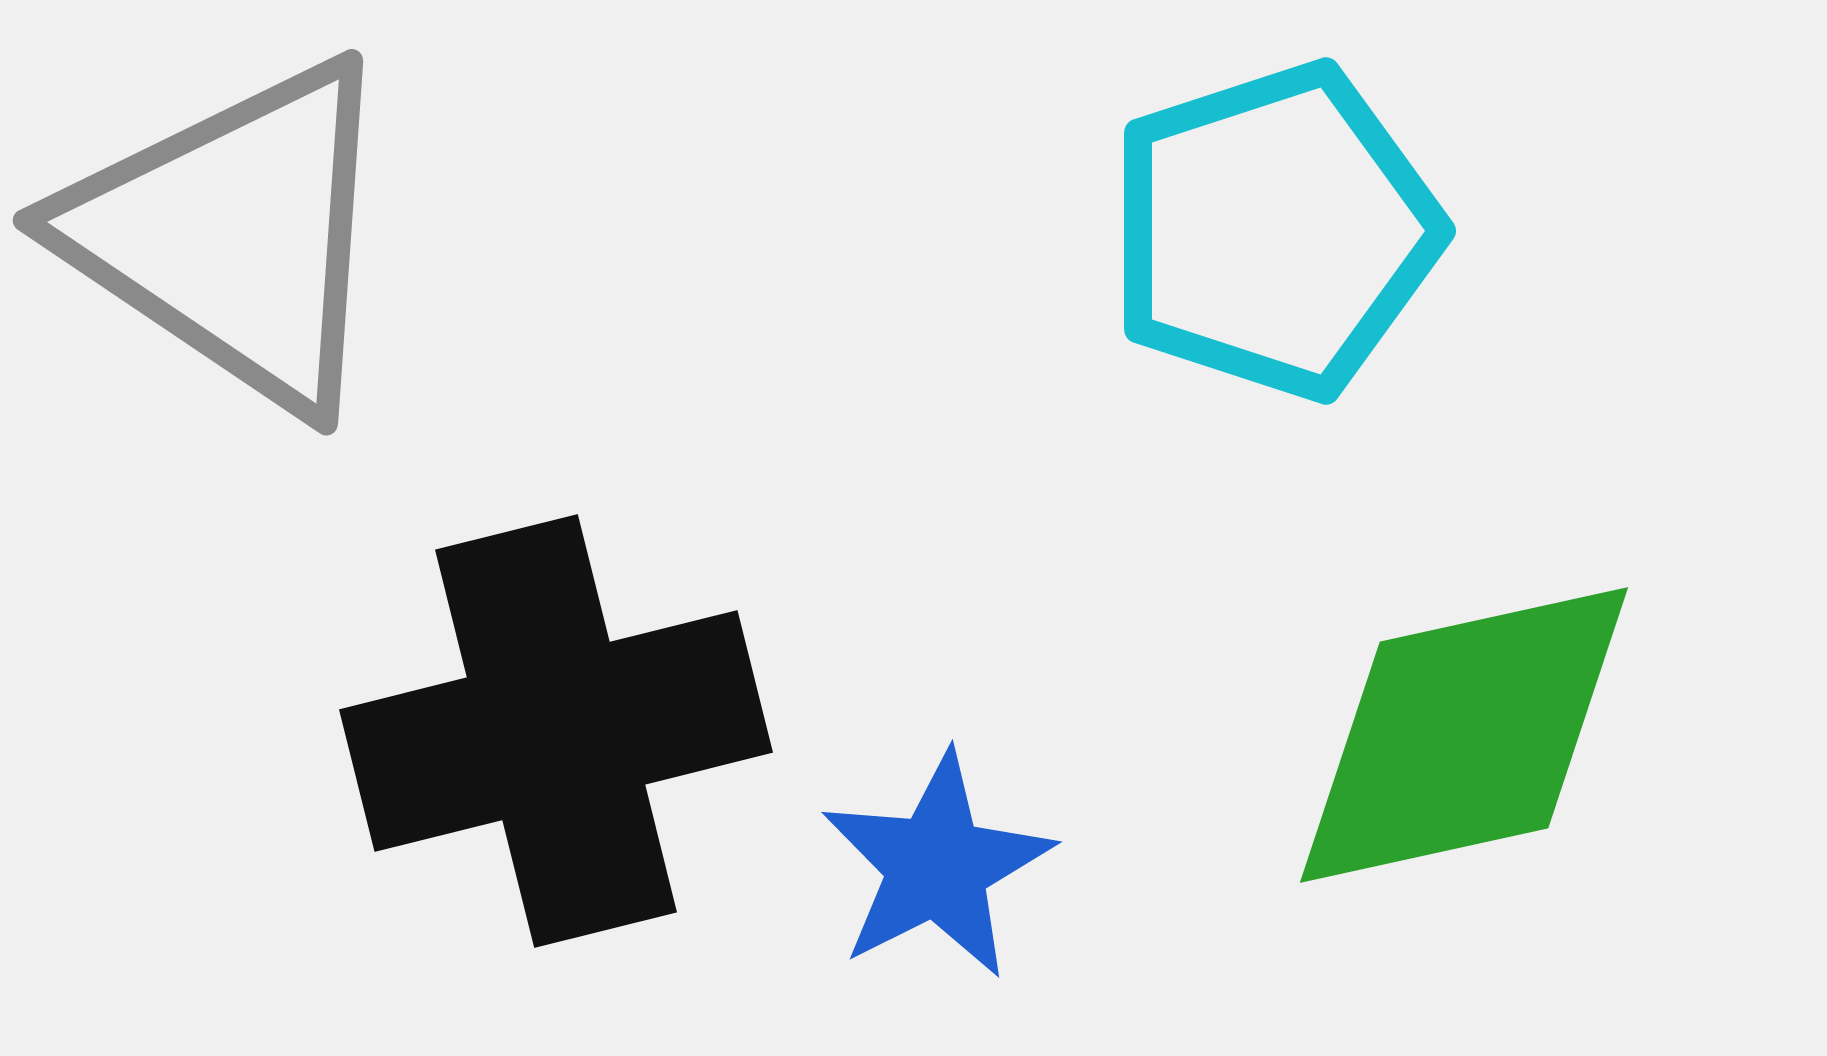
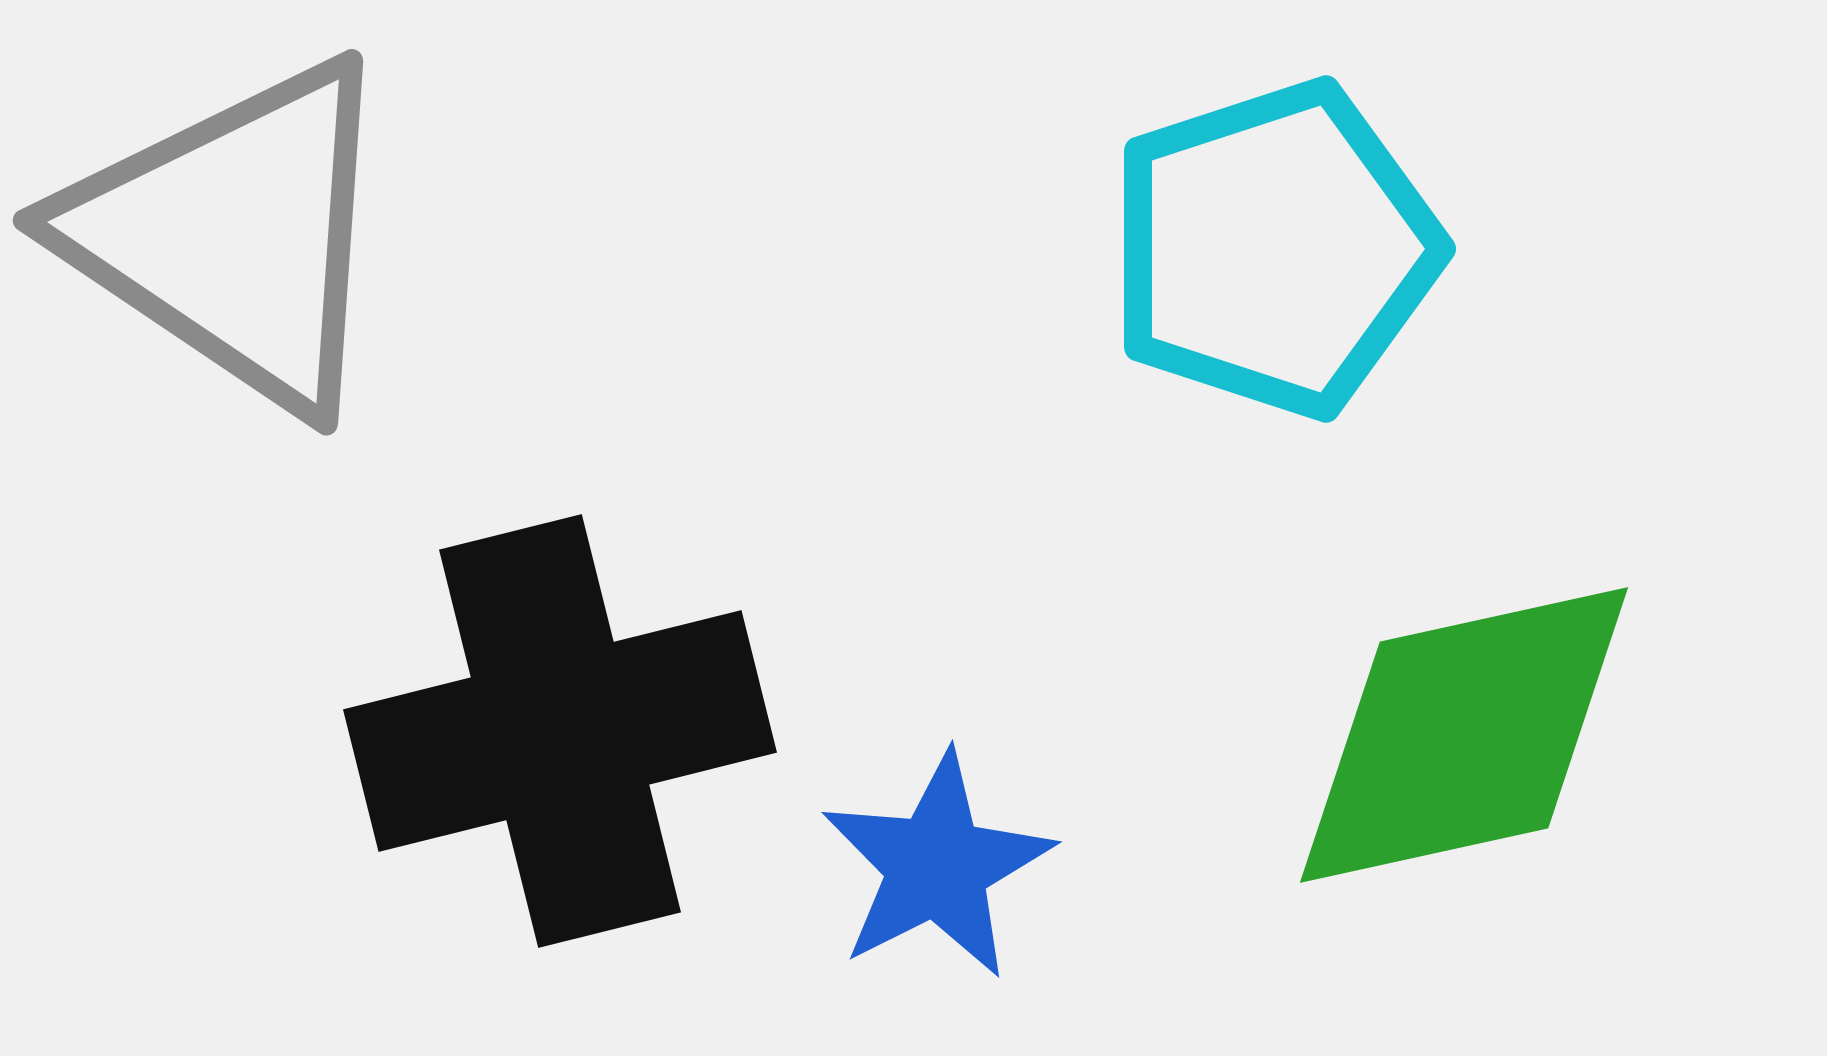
cyan pentagon: moved 18 px down
black cross: moved 4 px right
